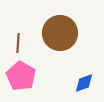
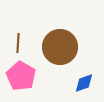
brown circle: moved 14 px down
